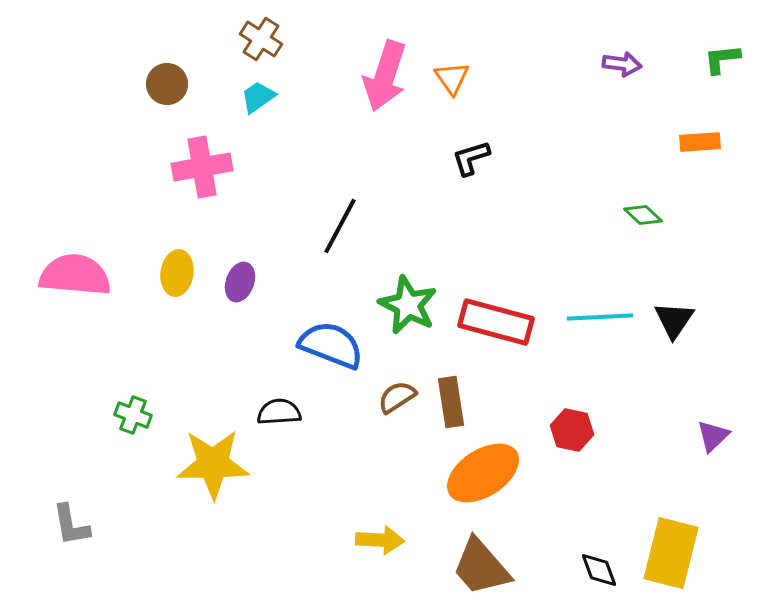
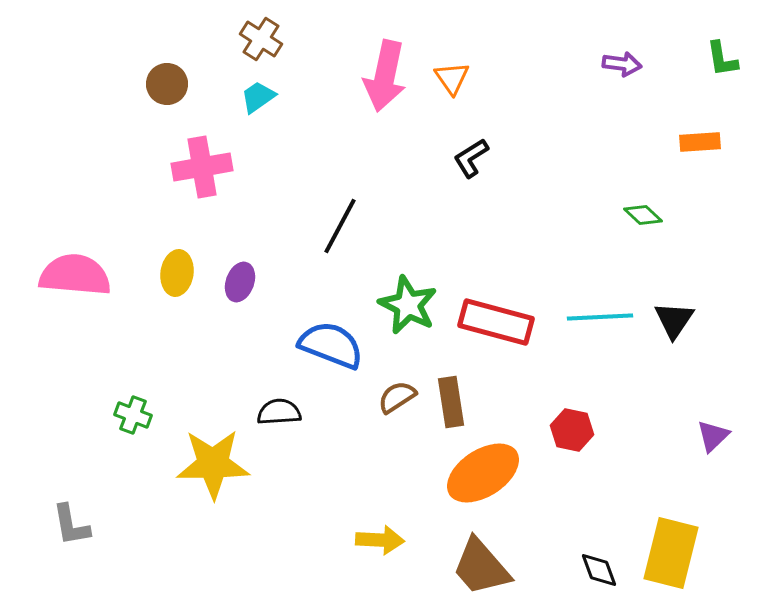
green L-shape: rotated 93 degrees counterclockwise
pink arrow: rotated 6 degrees counterclockwise
black L-shape: rotated 15 degrees counterclockwise
